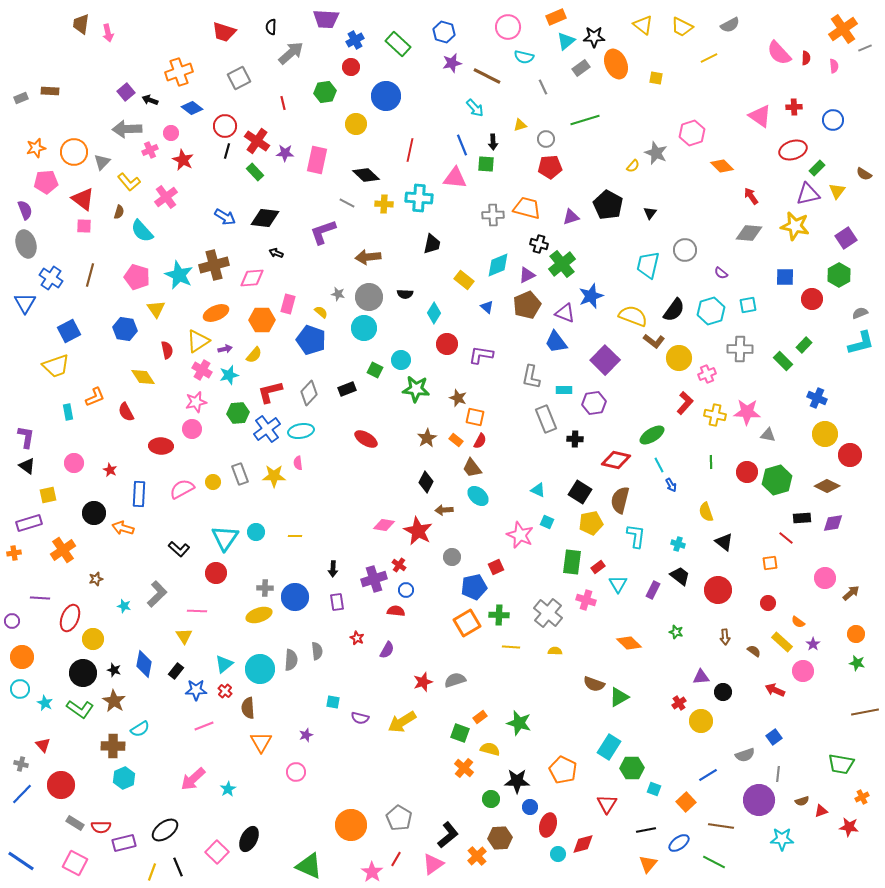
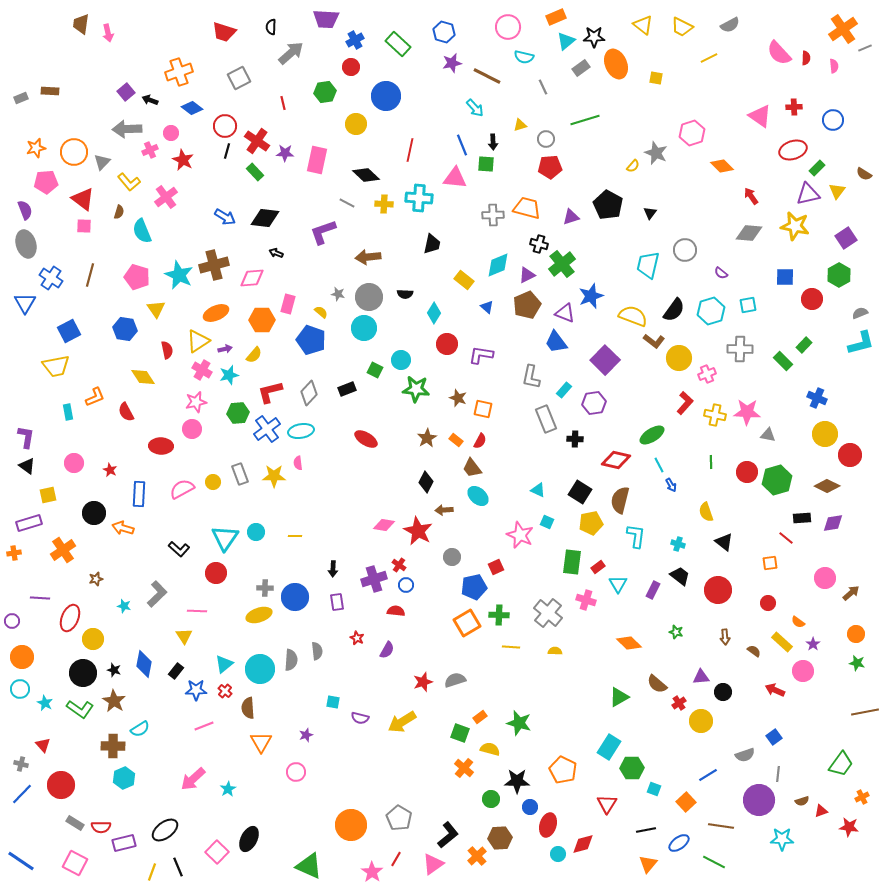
cyan semicircle at (142, 231): rotated 20 degrees clockwise
yellow trapezoid at (56, 366): rotated 8 degrees clockwise
cyan rectangle at (564, 390): rotated 49 degrees counterclockwise
orange square at (475, 417): moved 8 px right, 8 px up
blue circle at (406, 590): moved 5 px up
brown semicircle at (594, 684): moved 63 px right; rotated 20 degrees clockwise
green trapezoid at (841, 764): rotated 64 degrees counterclockwise
